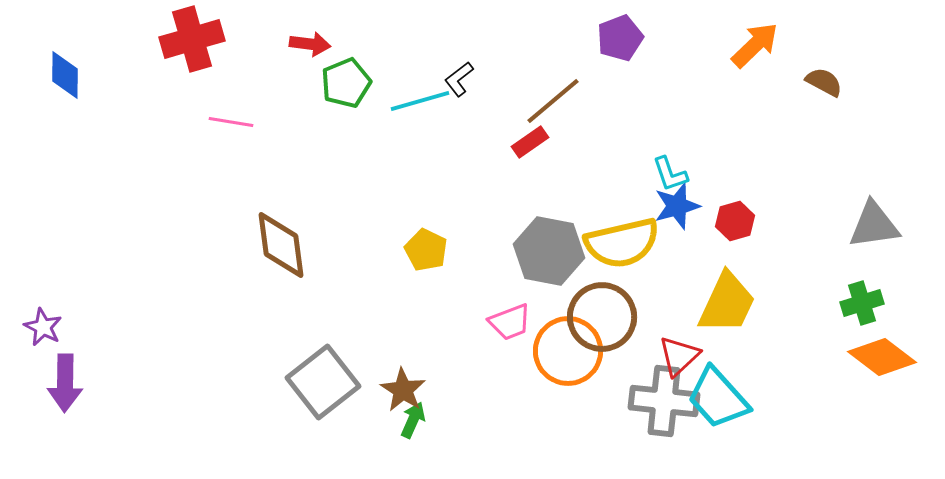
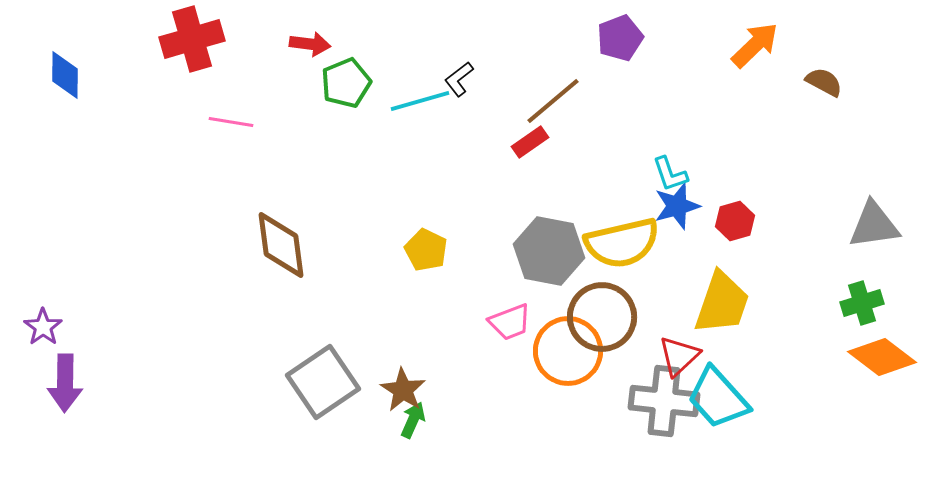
yellow trapezoid: moved 5 px left; rotated 6 degrees counterclockwise
purple star: rotated 9 degrees clockwise
gray square: rotated 4 degrees clockwise
